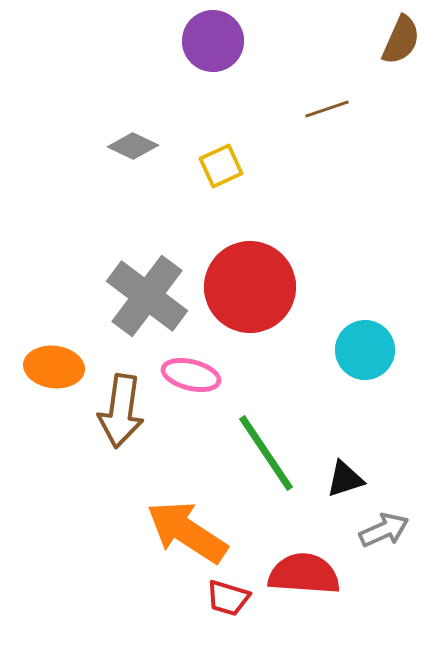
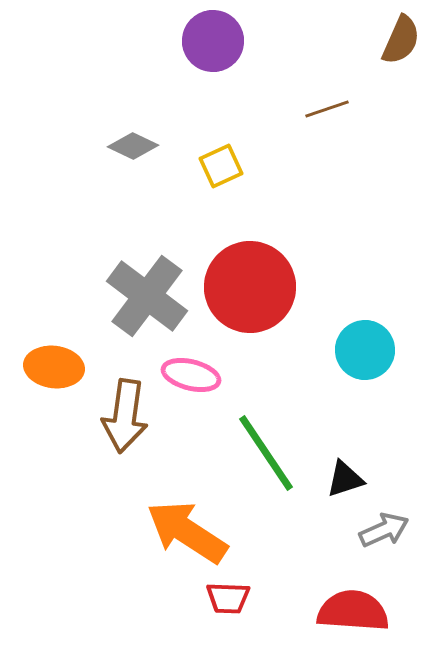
brown arrow: moved 4 px right, 5 px down
red semicircle: moved 49 px right, 37 px down
red trapezoid: rotated 15 degrees counterclockwise
